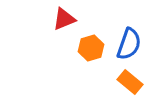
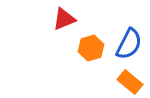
blue semicircle: rotated 8 degrees clockwise
